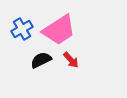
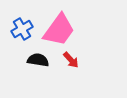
pink trapezoid: rotated 21 degrees counterclockwise
black semicircle: moved 3 px left; rotated 35 degrees clockwise
